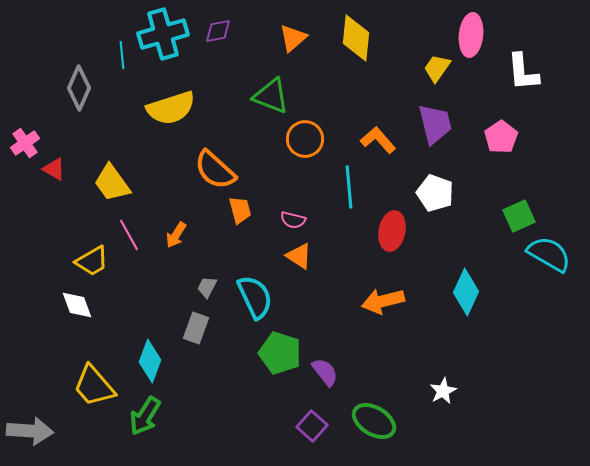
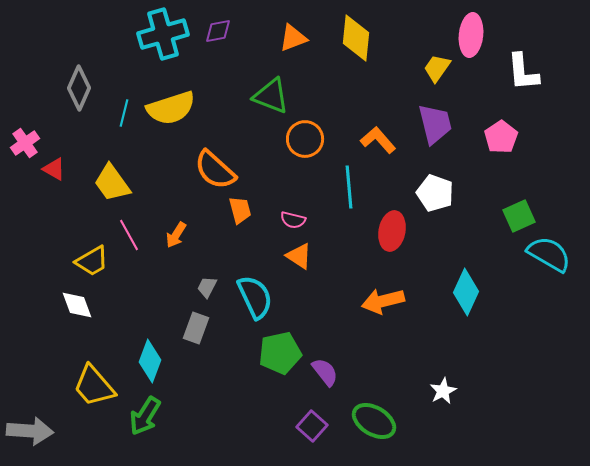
orange triangle at (293, 38): rotated 20 degrees clockwise
cyan line at (122, 55): moved 2 px right, 58 px down; rotated 20 degrees clockwise
green pentagon at (280, 353): rotated 30 degrees counterclockwise
